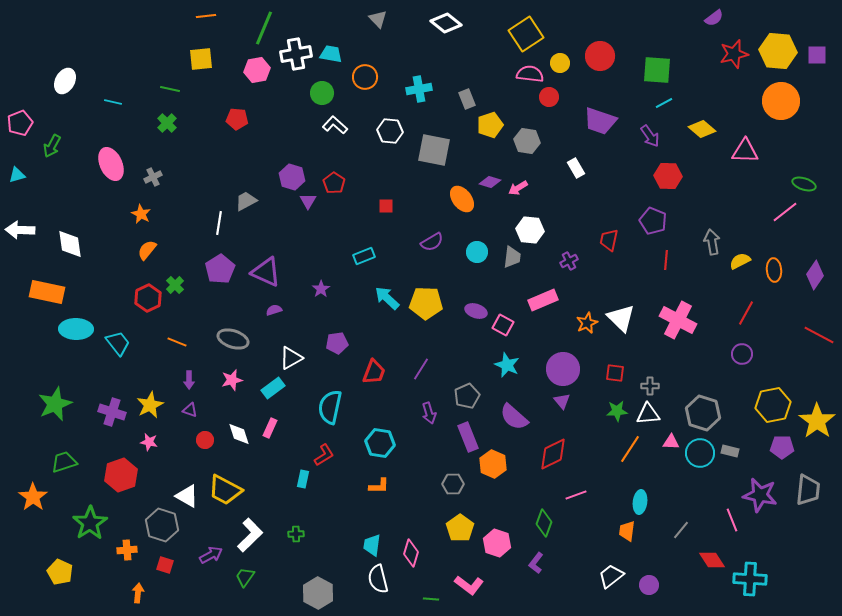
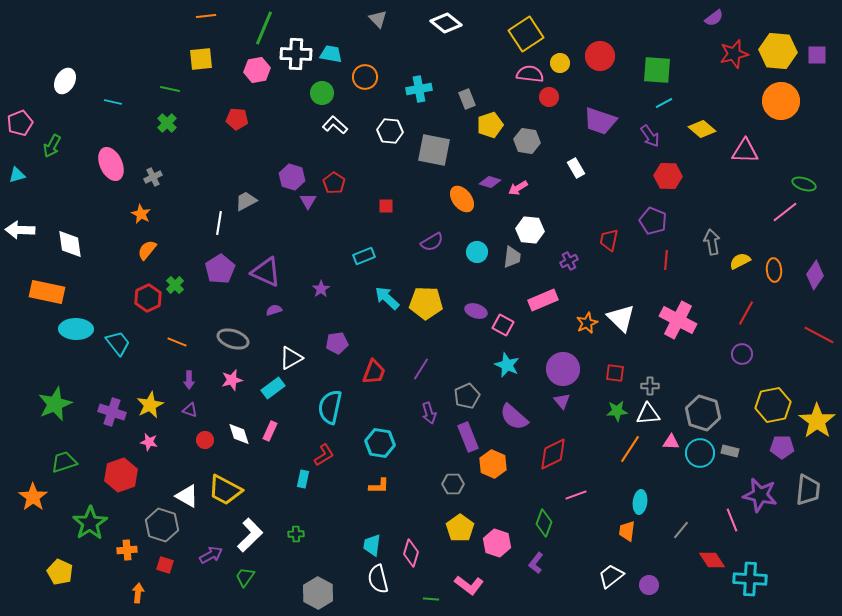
white cross at (296, 54): rotated 12 degrees clockwise
pink rectangle at (270, 428): moved 3 px down
